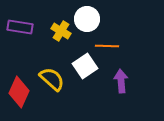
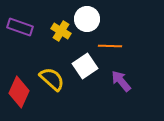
purple rectangle: rotated 10 degrees clockwise
orange line: moved 3 px right
purple arrow: rotated 35 degrees counterclockwise
